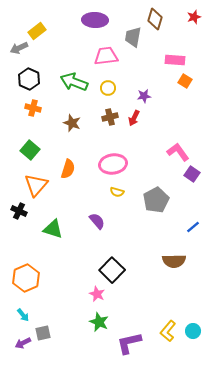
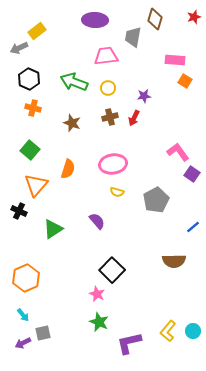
green triangle: rotated 50 degrees counterclockwise
